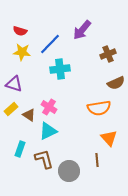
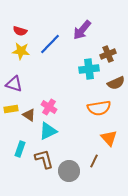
yellow star: moved 1 px left, 1 px up
cyan cross: moved 29 px right
yellow rectangle: rotated 32 degrees clockwise
brown line: moved 3 px left, 1 px down; rotated 32 degrees clockwise
